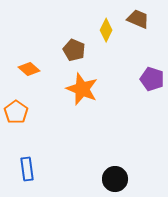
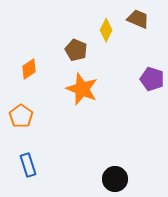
brown pentagon: moved 2 px right
orange diamond: rotated 75 degrees counterclockwise
orange pentagon: moved 5 px right, 4 px down
blue rectangle: moved 1 px right, 4 px up; rotated 10 degrees counterclockwise
